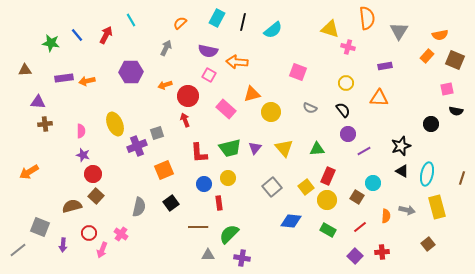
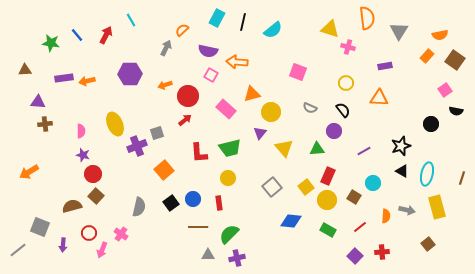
orange semicircle at (180, 23): moved 2 px right, 7 px down
brown square at (455, 60): rotated 12 degrees clockwise
purple hexagon at (131, 72): moved 1 px left, 2 px down
pink square at (209, 75): moved 2 px right
pink square at (447, 89): moved 2 px left, 1 px down; rotated 24 degrees counterclockwise
red arrow at (185, 120): rotated 72 degrees clockwise
purple circle at (348, 134): moved 14 px left, 3 px up
purple triangle at (255, 148): moved 5 px right, 15 px up
orange square at (164, 170): rotated 18 degrees counterclockwise
blue circle at (204, 184): moved 11 px left, 15 px down
brown square at (357, 197): moved 3 px left
purple cross at (242, 258): moved 5 px left; rotated 21 degrees counterclockwise
